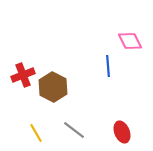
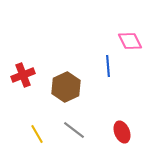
brown hexagon: moved 13 px right; rotated 8 degrees clockwise
yellow line: moved 1 px right, 1 px down
